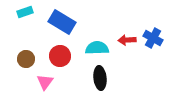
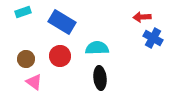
cyan rectangle: moved 2 px left
red arrow: moved 15 px right, 23 px up
pink triangle: moved 11 px left; rotated 30 degrees counterclockwise
